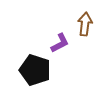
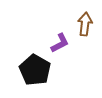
black pentagon: rotated 12 degrees clockwise
